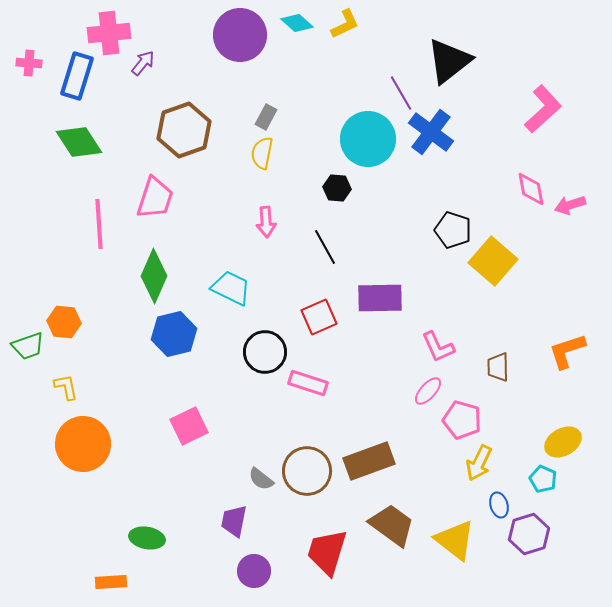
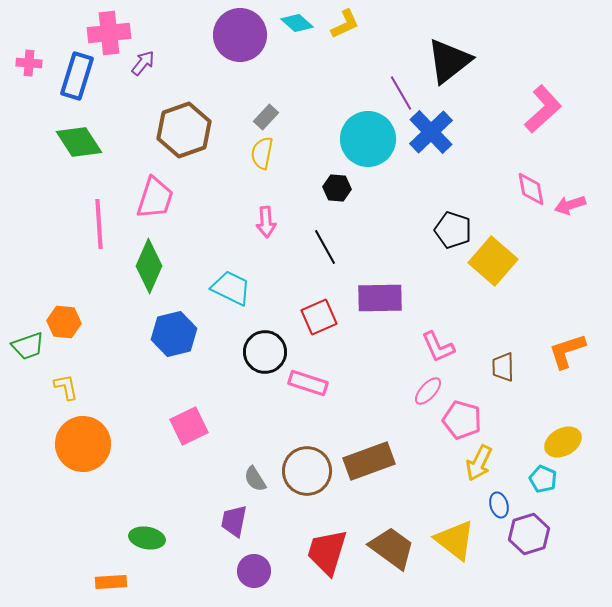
gray rectangle at (266, 117): rotated 15 degrees clockwise
blue cross at (431, 132): rotated 9 degrees clockwise
green diamond at (154, 276): moved 5 px left, 10 px up
brown trapezoid at (498, 367): moved 5 px right
gray semicircle at (261, 479): moved 6 px left; rotated 20 degrees clockwise
brown trapezoid at (392, 525): moved 23 px down
